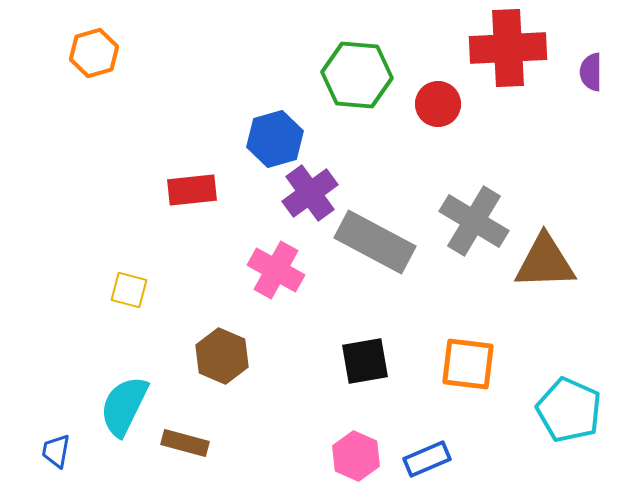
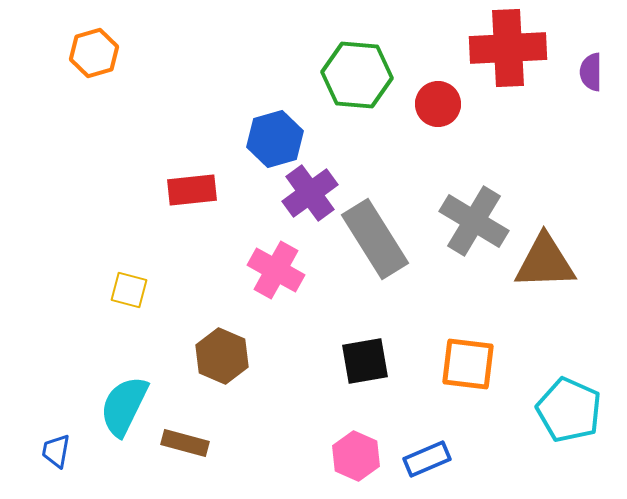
gray rectangle: moved 3 px up; rotated 30 degrees clockwise
